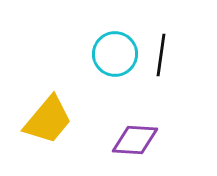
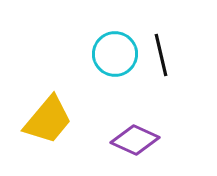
black line: rotated 21 degrees counterclockwise
purple diamond: rotated 21 degrees clockwise
